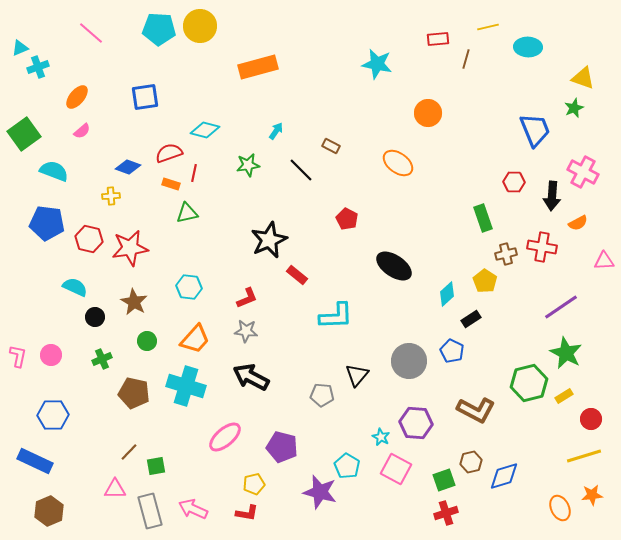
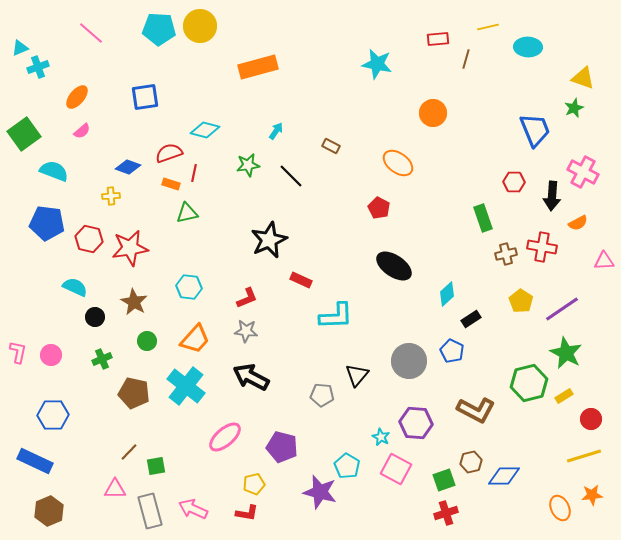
orange circle at (428, 113): moved 5 px right
black line at (301, 170): moved 10 px left, 6 px down
red pentagon at (347, 219): moved 32 px right, 11 px up
red rectangle at (297, 275): moved 4 px right, 5 px down; rotated 15 degrees counterclockwise
yellow pentagon at (485, 281): moved 36 px right, 20 px down
purple line at (561, 307): moved 1 px right, 2 px down
pink L-shape at (18, 356): moved 4 px up
cyan cross at (186, 386): rotated 21 degrees clockwise
blue diamond at (504, 476): rotated 16 degrees clockwise
